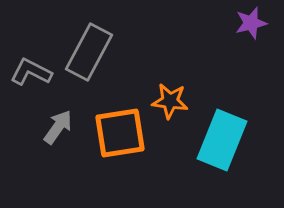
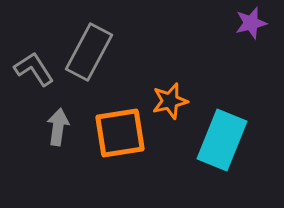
gray L-shape: moved 3 px right, 3 px up; rotated 30 degrees clockwise
orange star: rotated 21 degrees counterclockwise
gray arrow: rotated 27 degrees counterclockwise
